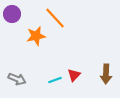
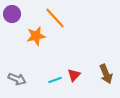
brown arrow: rotated 24 degrees counterclockwise
